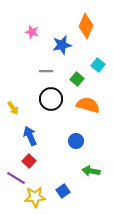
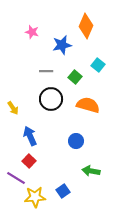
green square: moved 2 px left, 2 px up
